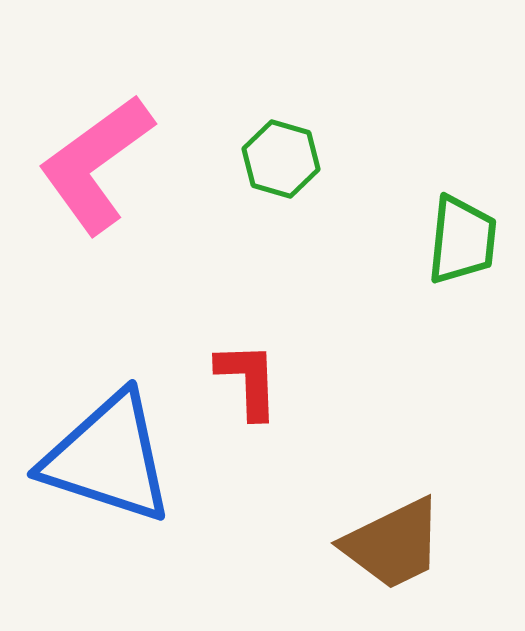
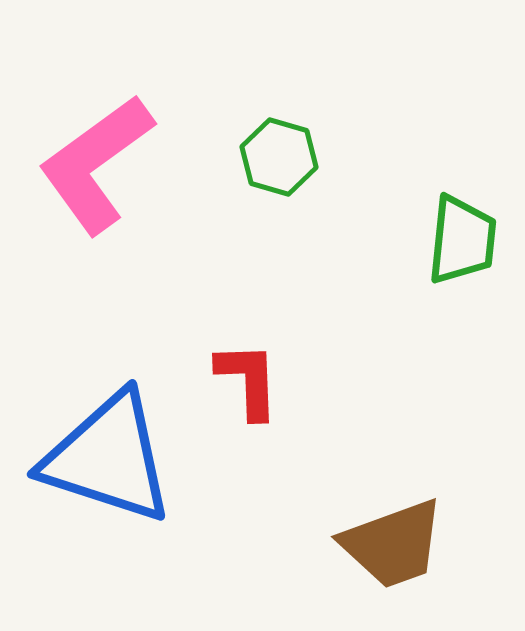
green hexagon: moved 2 px left, 2 px up
brown trapezoid: rotated 6 degrees clockwise
